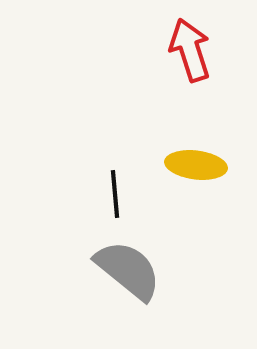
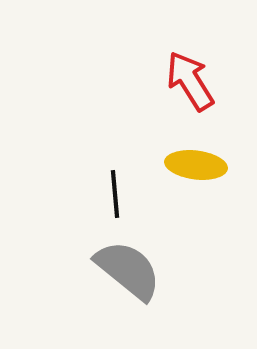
red arrow: moved 31 px down; rotated 14 degrees counterclockwise
